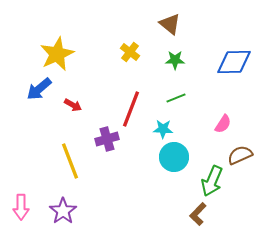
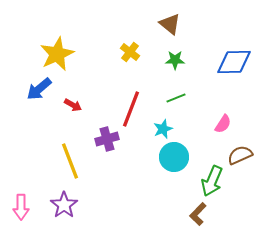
cyan star: rotated 24 degrees counterclockwise
purple star: moved 1 px right, 6 px up
